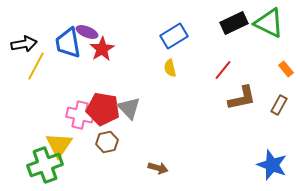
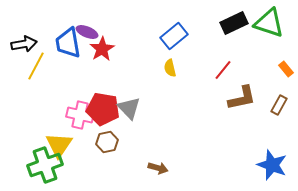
green triangle: rotated 8 degrees counterclockwise
blue rectangle: rotated 8 degrees counterclockwise
